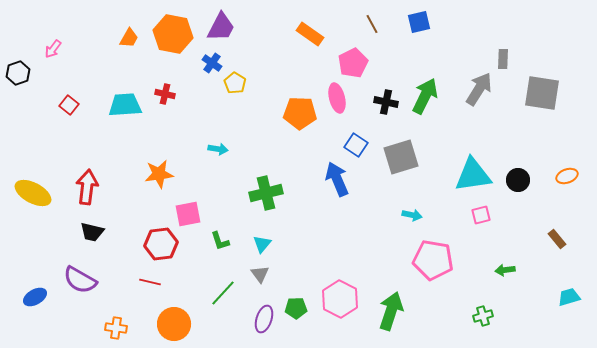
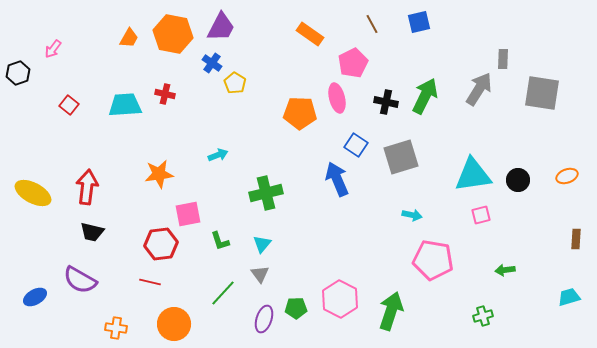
cyan arrow at (218, 149): moved 6 px down; rotated 30 degrees counterclockwise
brown rectangle at (557, 239): moved 19 px right; rotated 42 degrees clockwise
